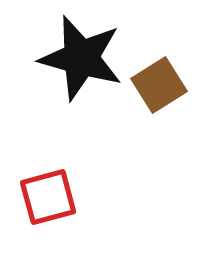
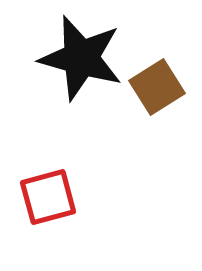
brown square: moved 2 px left, 2 px down
